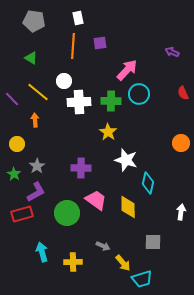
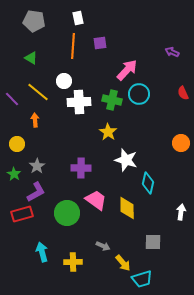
green cross: moved 1 px right, 1 px up; rotated 12 degrees clockwise
yellow diamond: moved 1 px left, 1 px down
